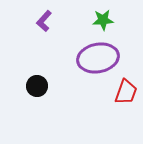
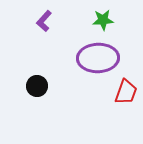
purple ellipse: rotated 9 degrees clockwise
